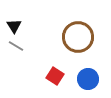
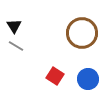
brown circle: moved 4 px right, 4 px up
